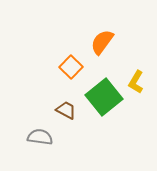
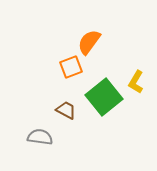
orange semicircle: moved 13 px left
orange square: rotated 25 degrees clockwise
